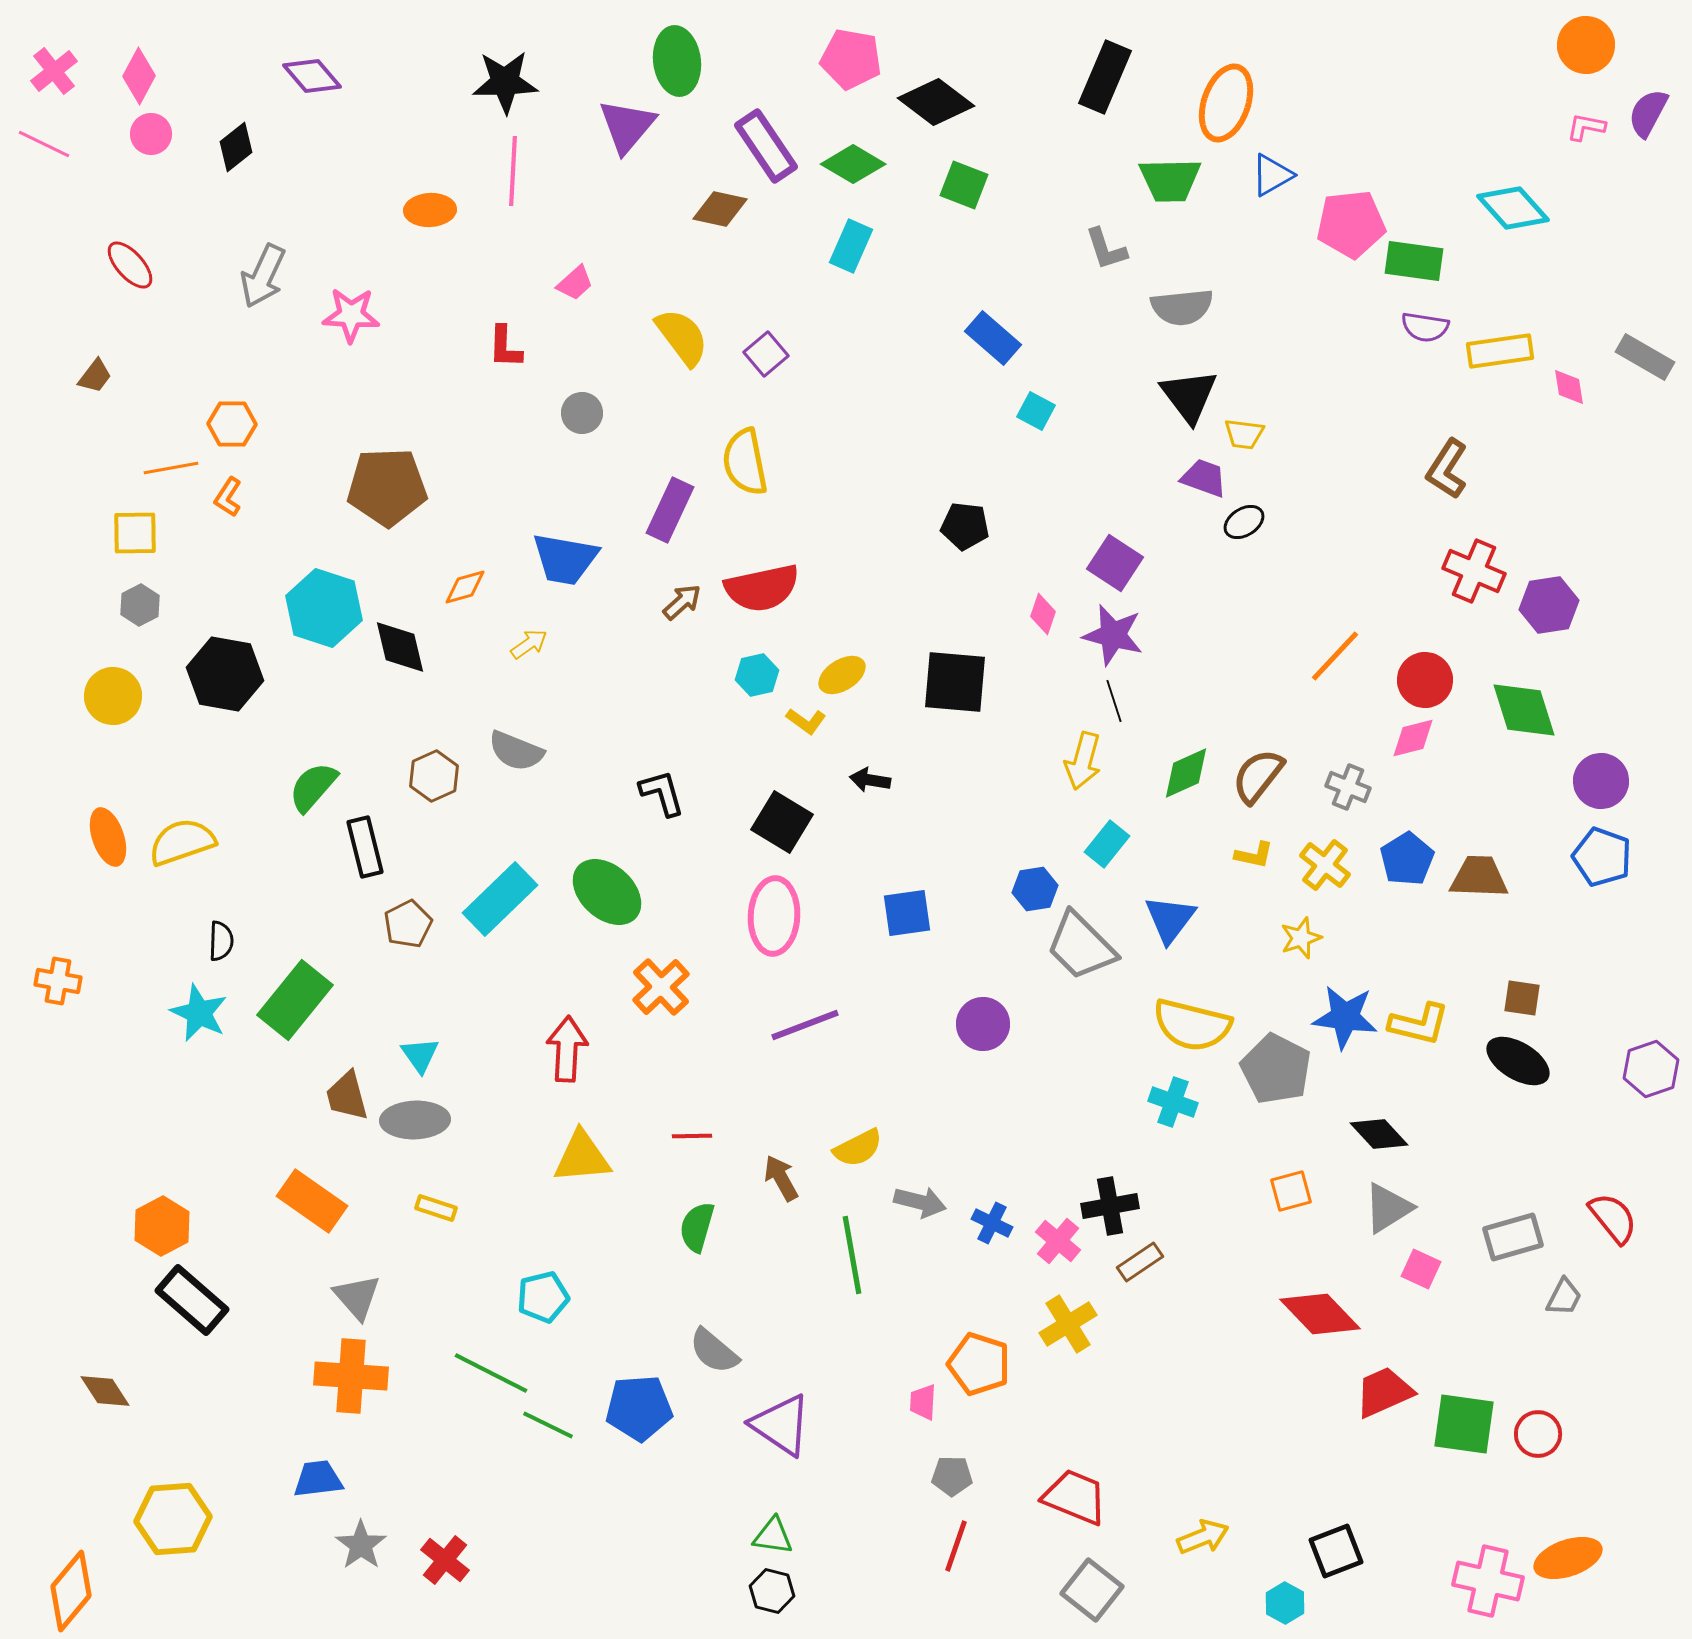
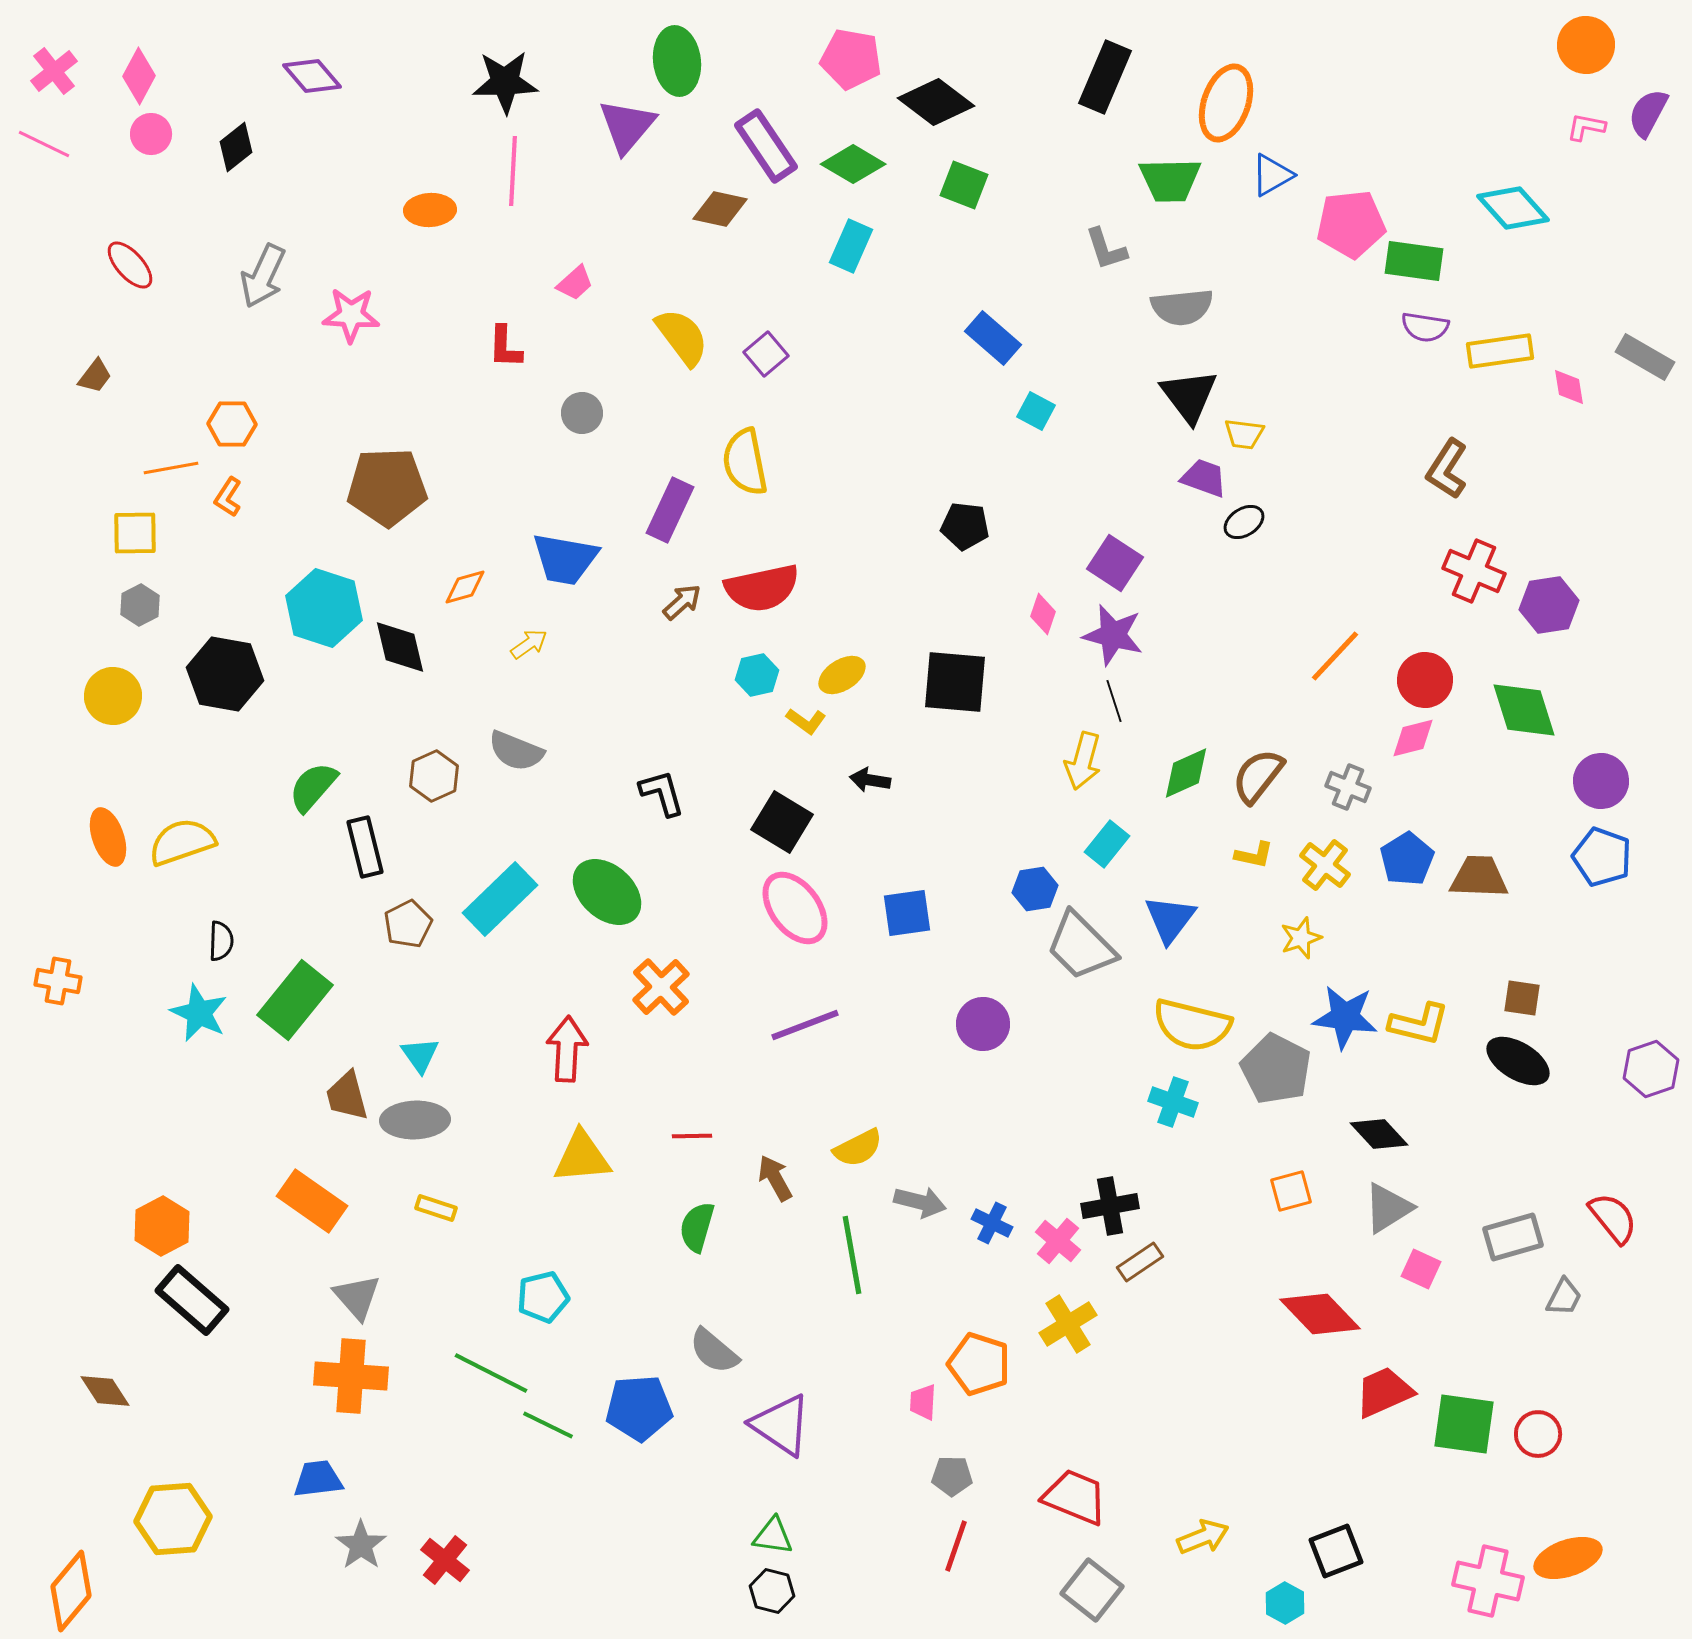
pink ellipse at (774, 916): moved 21 px right, 8 px up; rotated 40 degrees counterclockwise
brown arrow at (781, 1178): moved 6 px left
